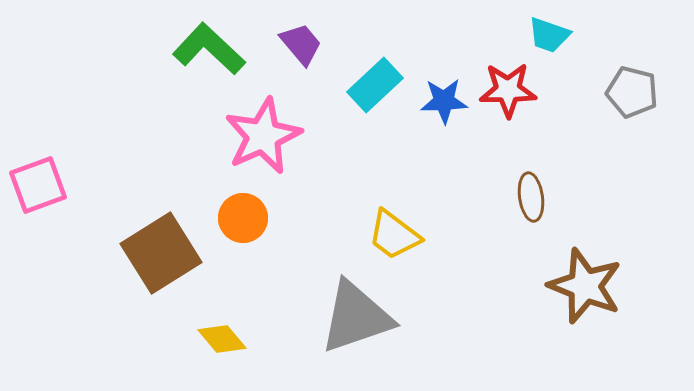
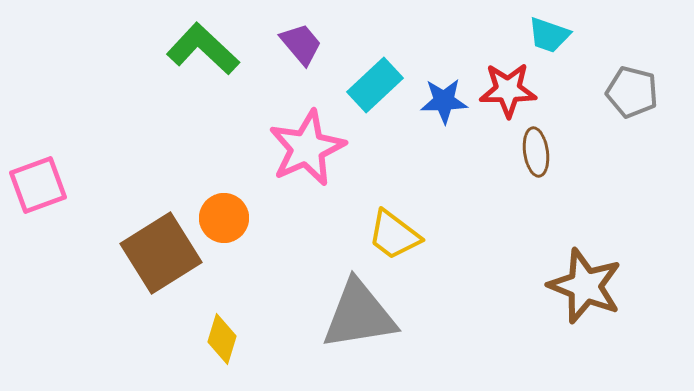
green L-shape: moved 6 px left
pink star: moved 44 px right, 12 px down
brown ellipse: moved 5 px right, 45 px up
orange circle: moved 19 px left
gray triangle: moved 3 px right, 2 px up; rotated 10 degrees clockwise
yellow diamond: rotated 57 degrees clockwise
